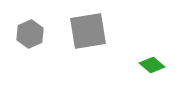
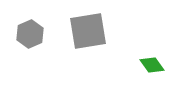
green diamond: rotated 15 degrees clockwise
